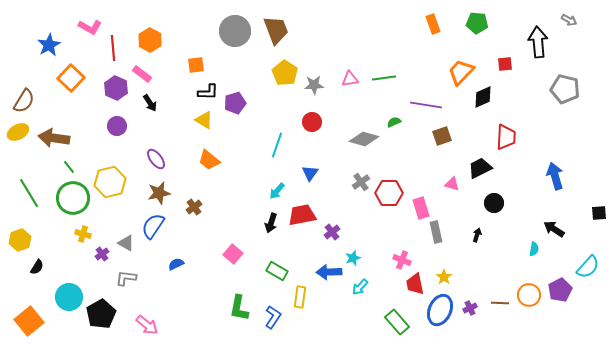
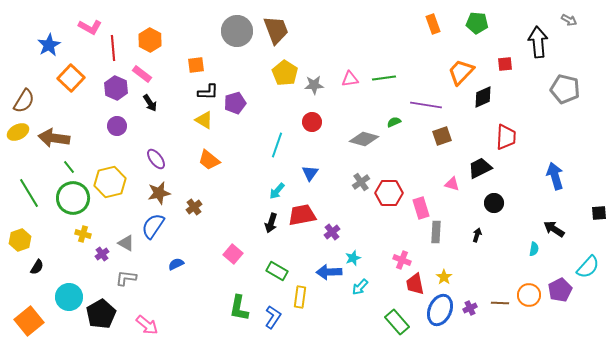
gray circle at (235, 31): moved 2 px right
gray rectangle at (436, 232): rotated 15 degrees clockwise
